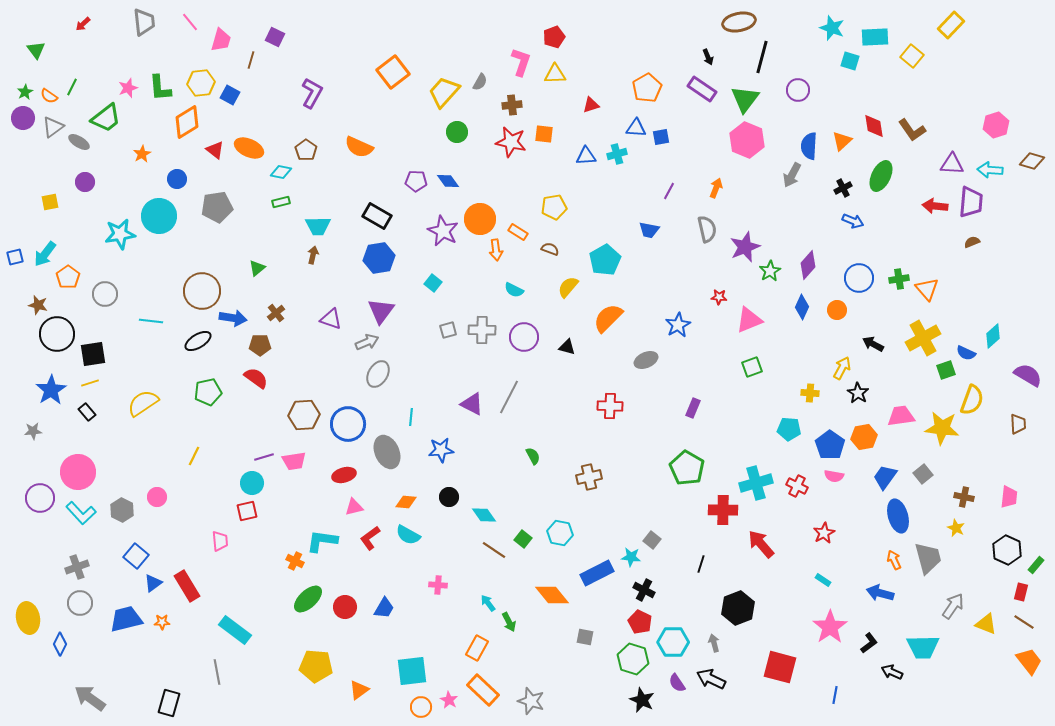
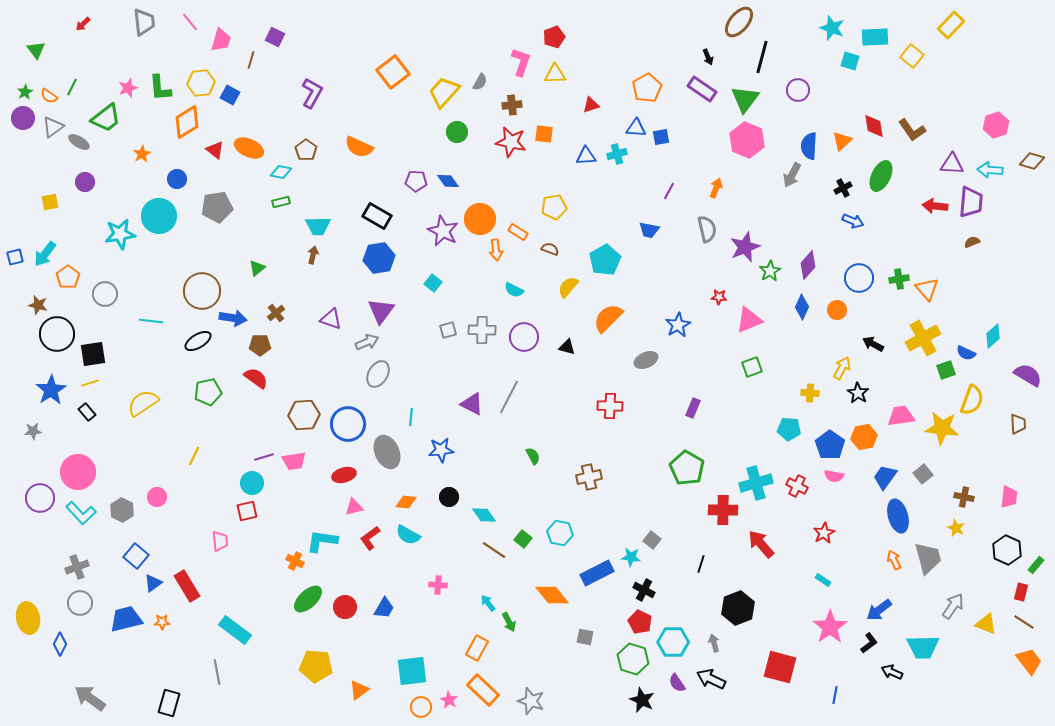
brown ellipse at (739, 22): rotated 40 degrees counterclockwise
blue arrow at (880, 593): moved 1 px left, 17 px down; rotated 52 degrees counterclockwise
